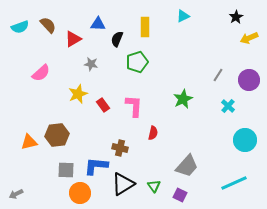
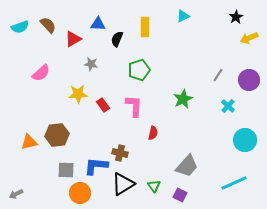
green pentagon: moved 2 px right, 8 px down
yellow star: rotated 18 degrees clockwise
brown cross: moved 5 px down
